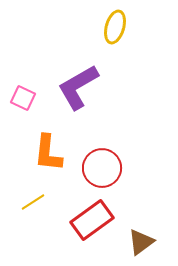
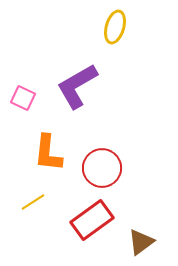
purple L-shape: moved 1 px left, 1 px up
